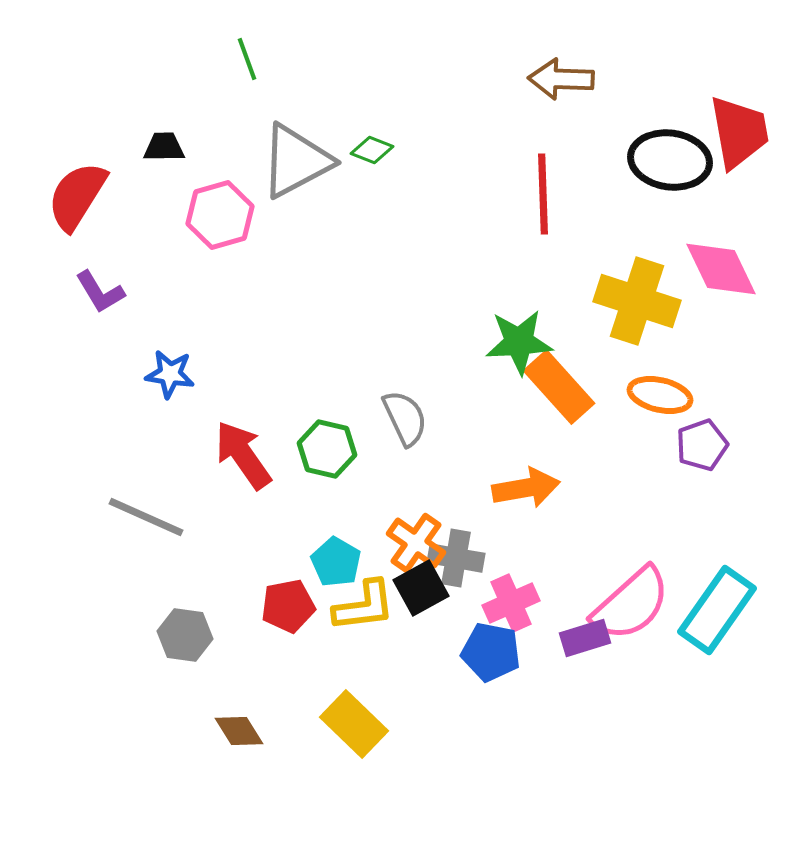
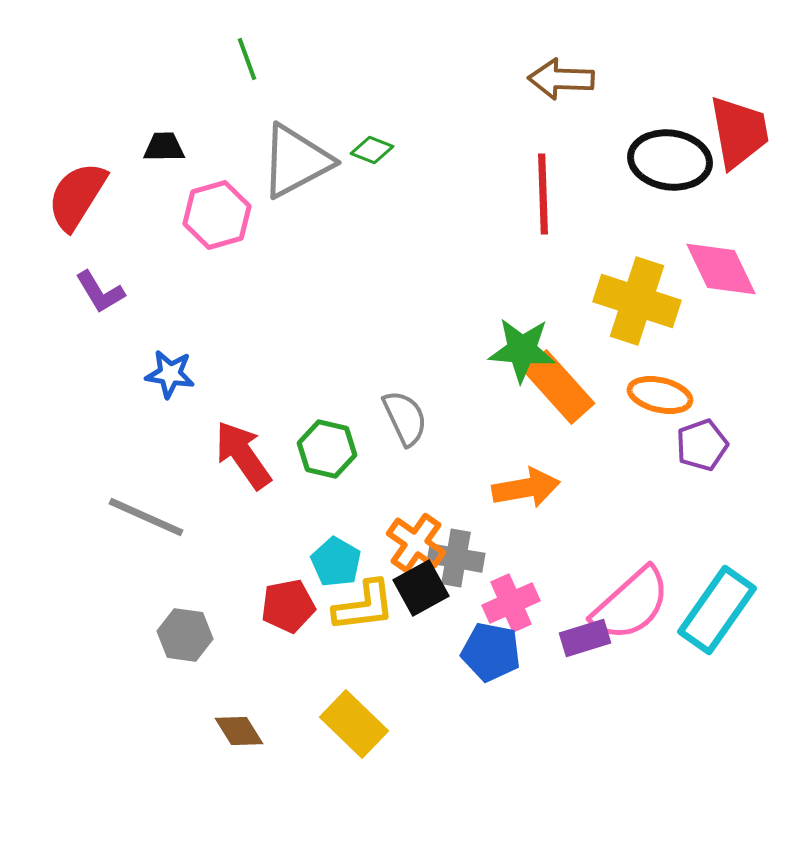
pink hexagon: moved 3 px left
green star: moved 3 px right, 8 px down; rotated 8 degrees clockwise
